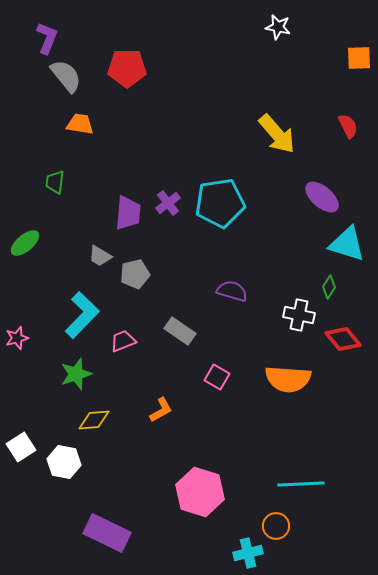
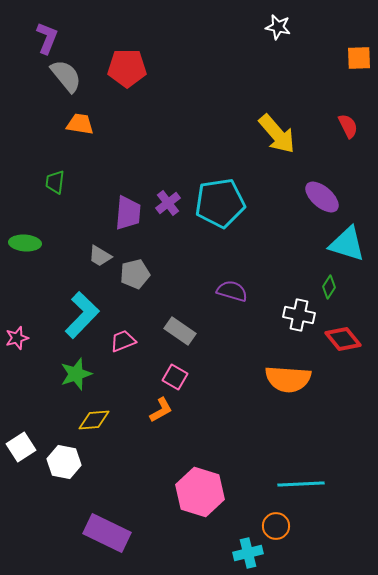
green ellipse: rotated 44 degrees clockwise
pink square: moved 42 px left
